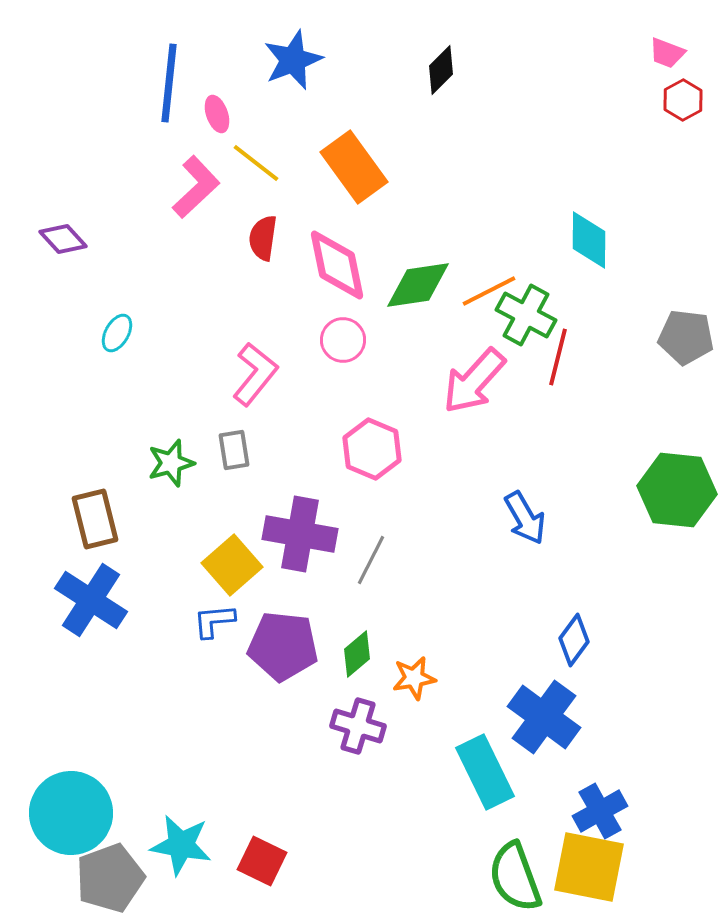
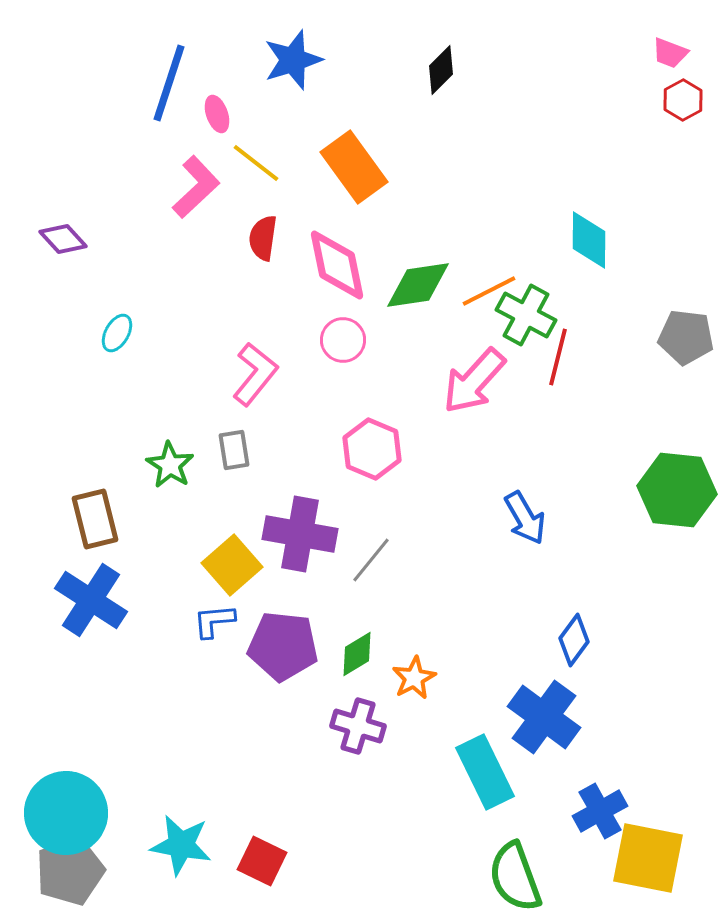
pink trapezoid at (667, 53): moved 3 px right
blue star at (293, 60): rotated 4 degrees clockwise
blue line at (169, 83): rotated 12 degrees clockwise
green star at (171, 463): moved 1 px left, 2 px down; rotated 24 degrees counterclockwise
gray line at (371, 560): rotated 12 degrees clockwise
green diamond at (357, 654): rotated 9 degrees clockwise
orange star at (414, 678): rotated 18 degrees counterclockwise
cyan circle at (71, 813): moved 5 px left
yellow square at (589, 867): moved 59 px right, 9 px up
gray pentagon at (110, 878): moved 40 px left, 7 px up
